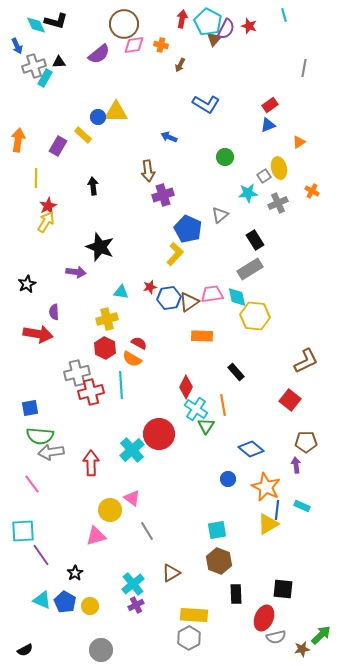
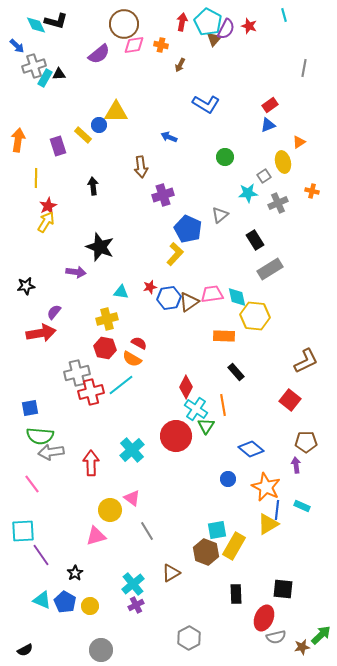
red arrow at (182, 19): moved 3 px down
blue arrow at (17, 46): rotated 21 degrees counterclockwise
black triangle at (59, 62): moved 12 px down
blue circle at (98, 117): moved 1 px right, 8 px down
purple rectangle at (58, 146): rotated 48 degrees counterclockwise
yellow ellipse at (279, 168): moved 4 px right, 6 px up
brown arrow at (148, 171): moved 7 px left, 4 px up
orange cross at (312, 191): rotated 16 degrees counterclockwise
gray rectangle at (250, 269): moved 20 px right
black star at (27, 284): moved 1 px left, 2 px down; rotated 18 degrees clockwise
purple semicircle at (54, 312): rotated 42 degrees clockwise
red arrow at (38, 334): moved 3 px right, 1 px up; rotated 20 degrees counterclockwise
orange rectangle at (202, 336): moved 22 px right
red hexagon at (105, 348): rotated 15 degrees counterclockwise
cyan line at (121, 385): rotated 56 degrees clockwise
red circle at (159, 434): moved 17 px right, 2 px down
brown hexagon at (219, 561): moved 13 px left, 9 px up
yellow rectangle at (194, 615): moved 40 px right, 69 px up; rotated 64 degrees counterclockwise
brown star at (302, 649): moved 2 px up
